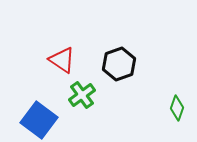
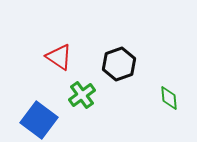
red triangle: moved 3 px left, 3 px up
green diamond: moved 8 px left, 10 px up; rotated 25 degrees counterclockwise
